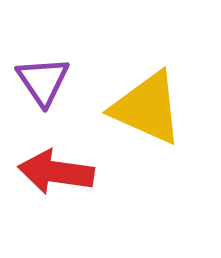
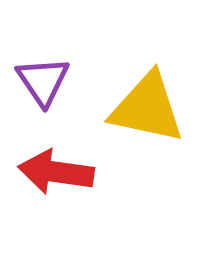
yellow triangle: rotated 12 degrees counterclockwise
